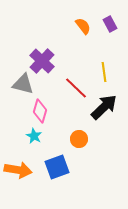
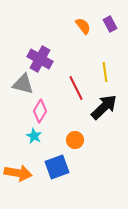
purple cross: moved 2 px left, 2 px up; rotated 15 degrees counterclockwise
yellow line: moved 1 px right
red line: rotated 20 degrees clockwise
pink diamond: rotated 15 degrees clockwise
orange circle: moved 4 px left, 1 px down
orange arrow: moved 3 px down
